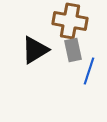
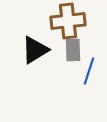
brown cross: moved 2 px left; rotated 16 degrees counterclockwise
gray rectangle: rotated 10 degrees clockwise
